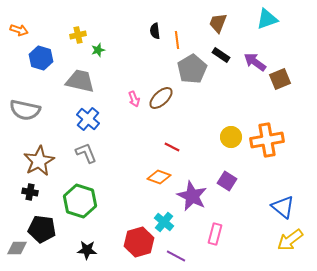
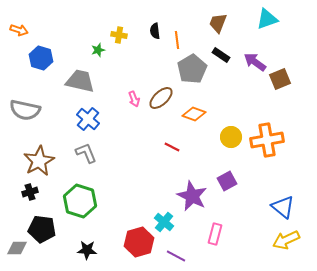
yellow cross: moved 41 px right; rotated 21 degrees clockwise
orange diamond: moved 35 px right, 63 px up
purple square: rotated 30 degrees clockwise
black cross: rotated 28 degrees counterclockwise
yellow arrow: moved 4 px left; rotated 12 degrees clockwise
